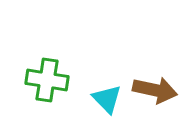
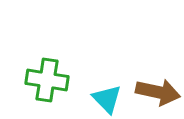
brown arrow: moved 3 px right, 2 px down
